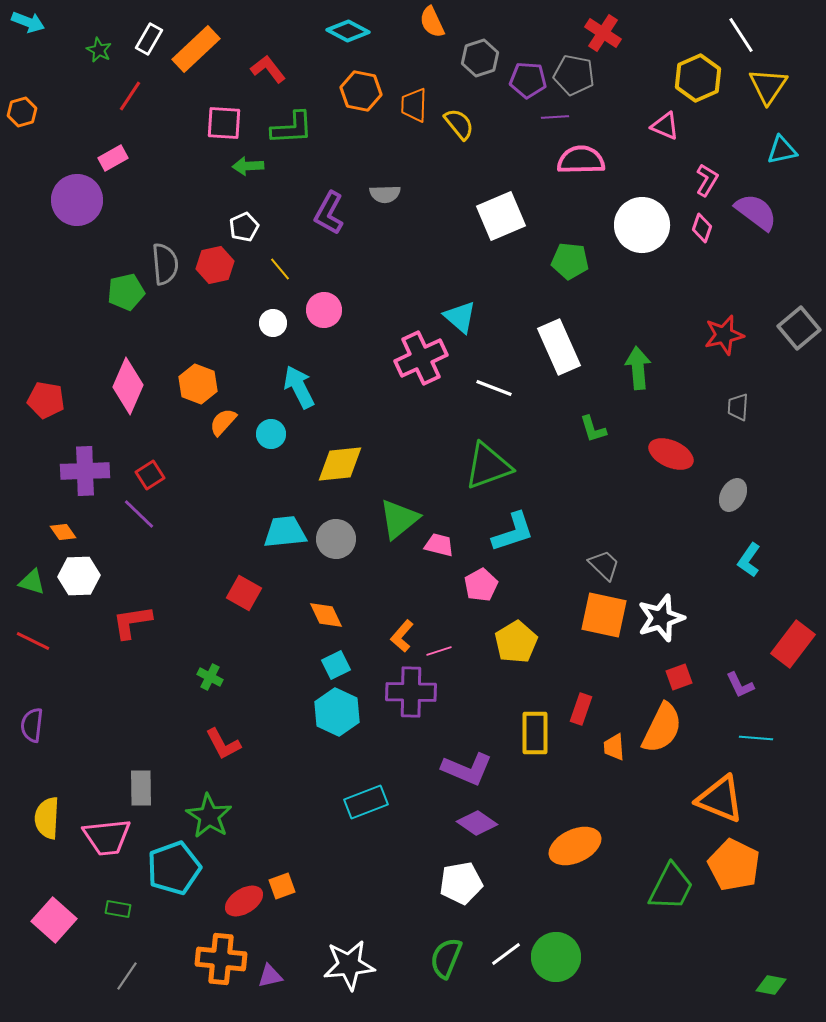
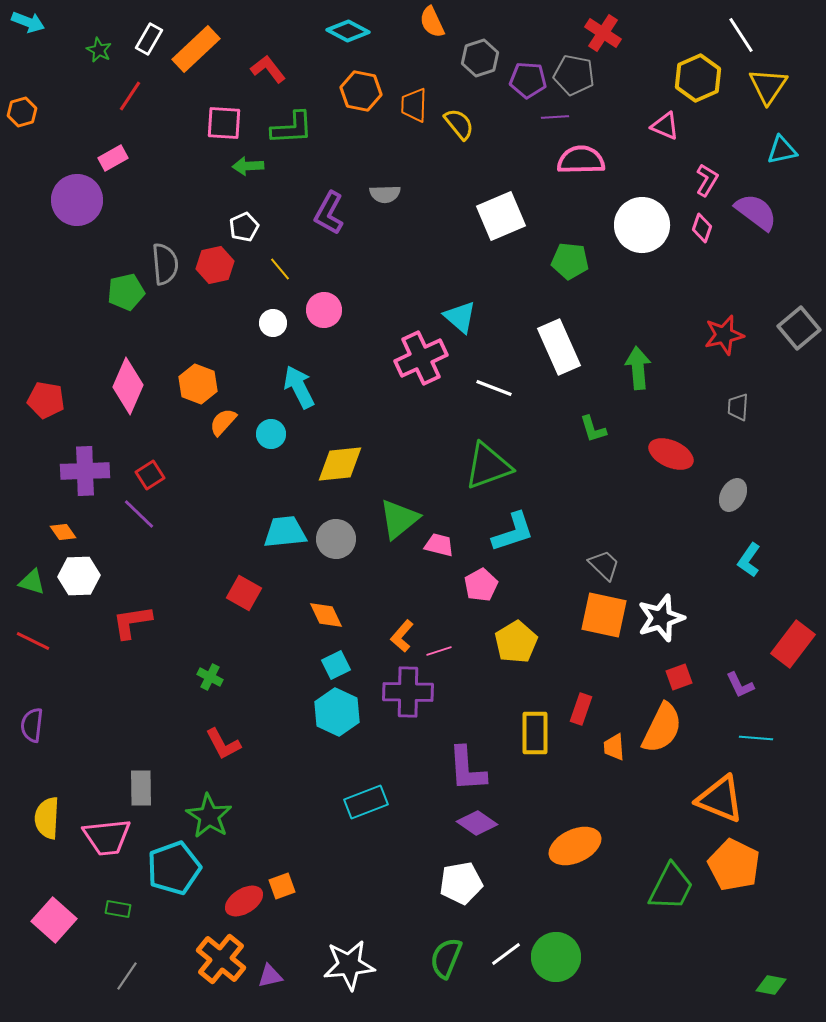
purple cross at (411, 692): moved 3 px left
purple L-shape at (467, 769): rotated 63 degrees clockwise
orange cross at (221, 959): rotated 33 degrees clockwise
